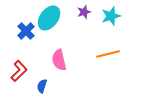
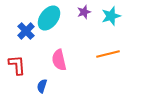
red L-shape: moved 2 px left, 6 px up; rotated 50 degrees counterclockwise
